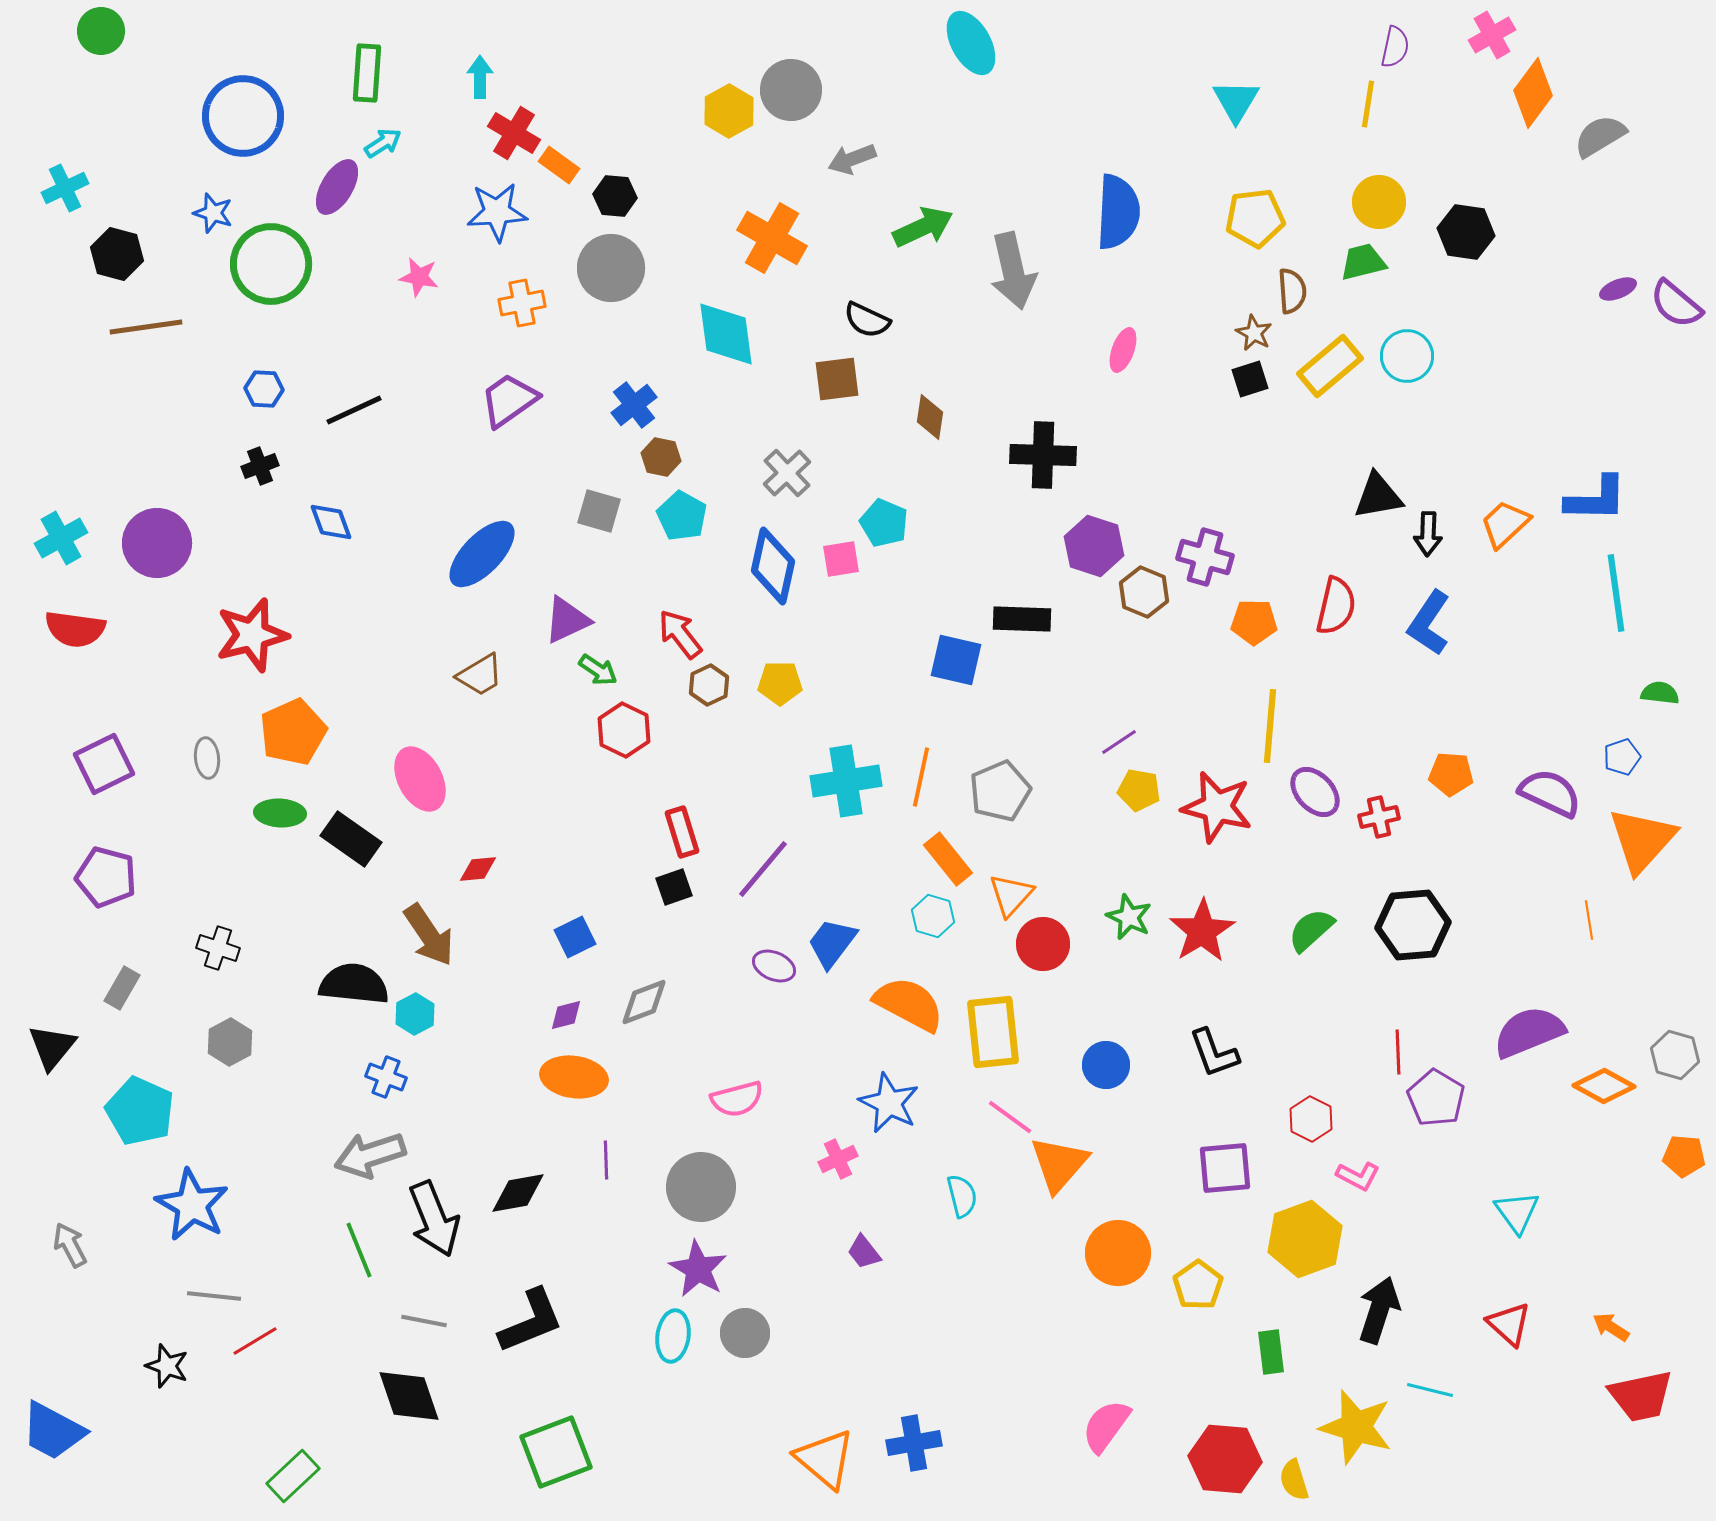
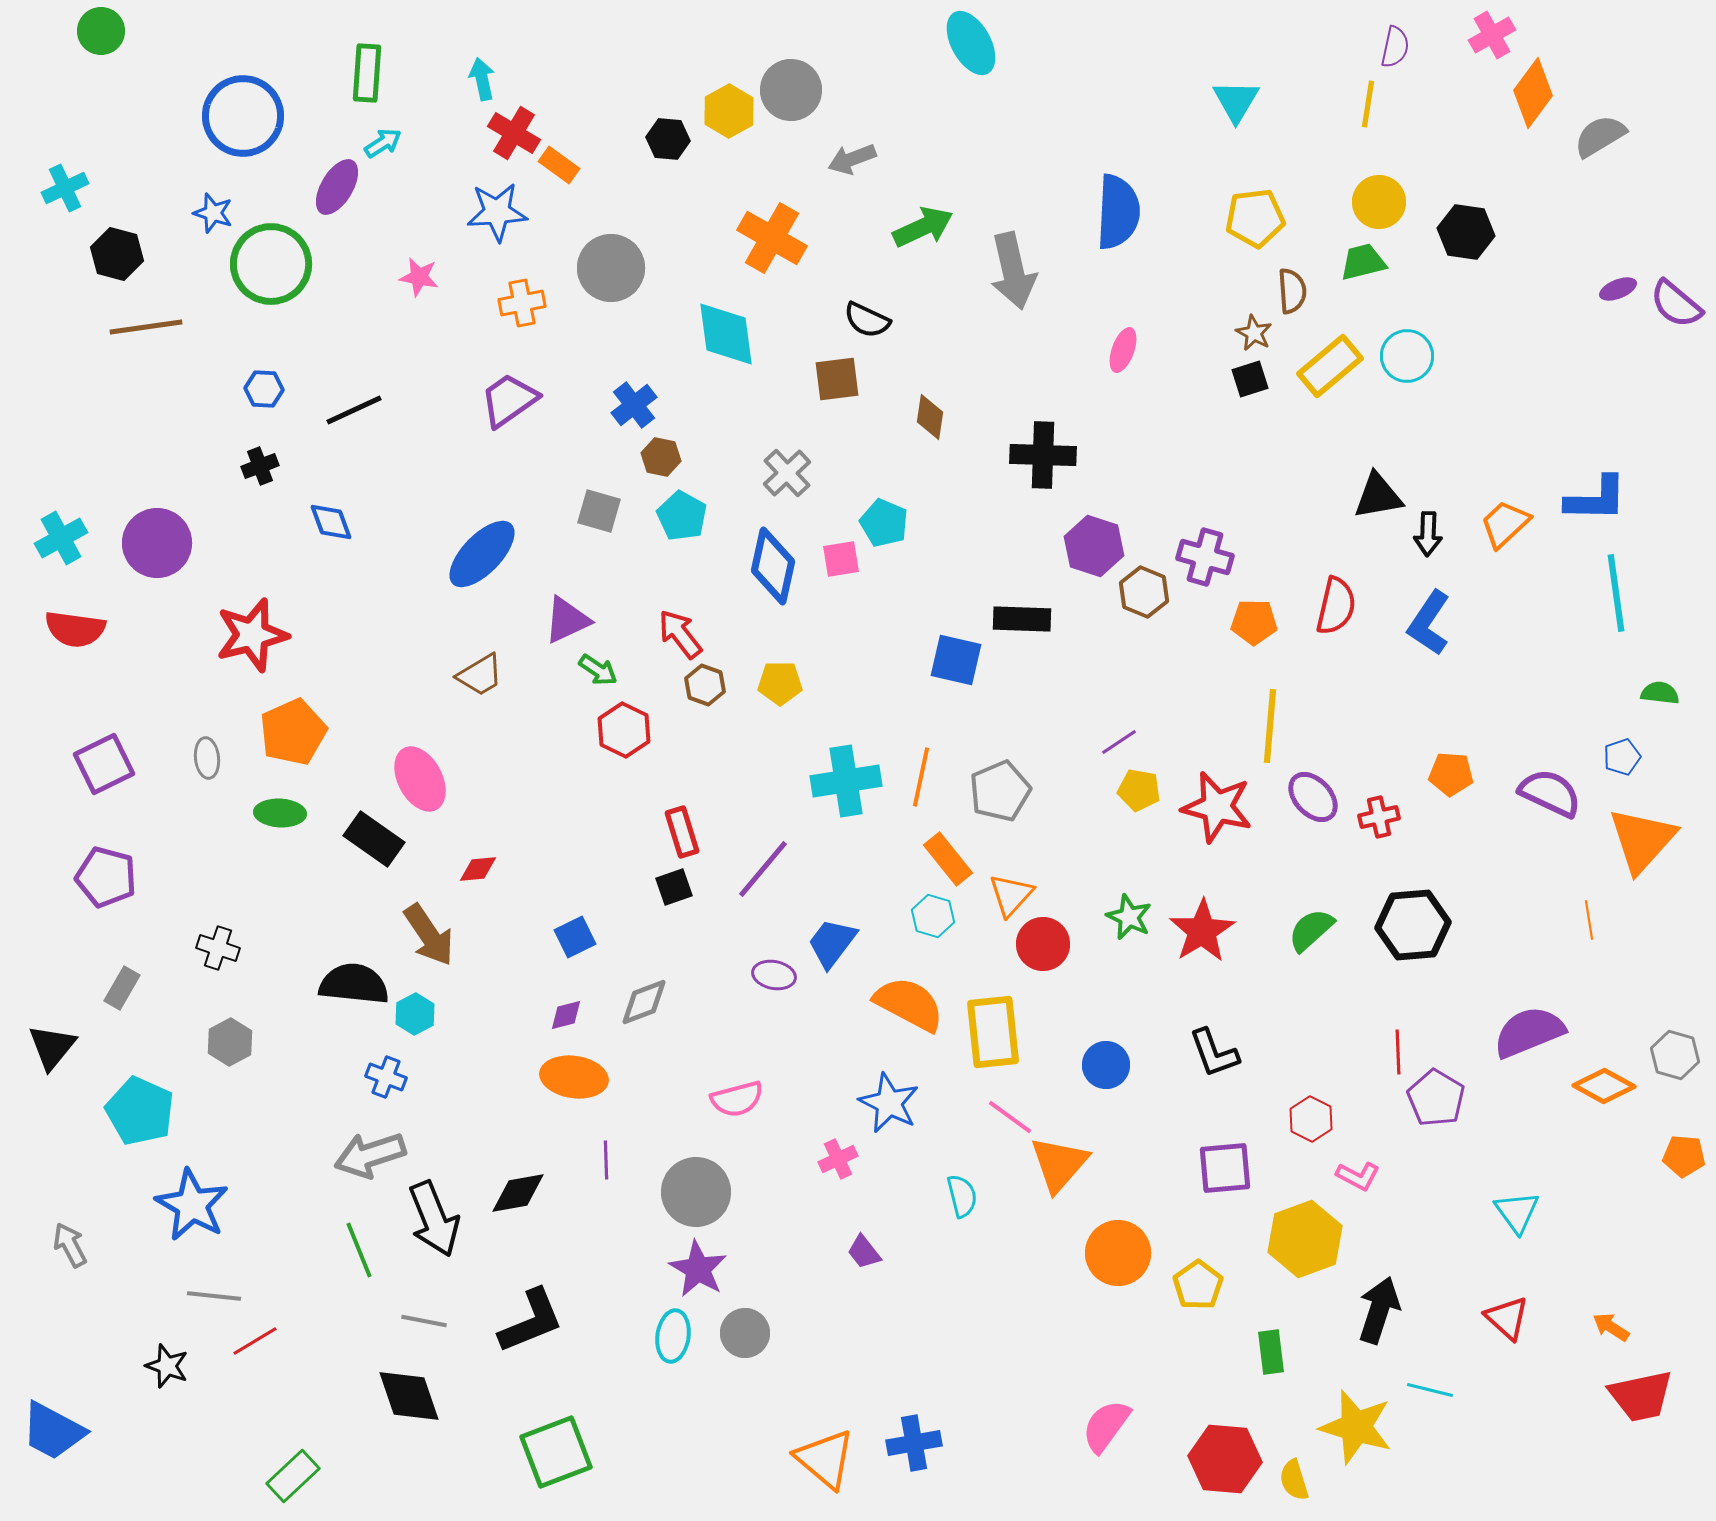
cyan arrow at (480, 77): moved 2 px right, 2 px down; rotated 12 degrees counterclockwise
black hexagon at (615, 196): moved 53 px right, 57 px up
brown hexagon at (709, 685): moved 4 px left; rotated 15 degrees counterclockwise
purple ellipse at (1315, 792): moved 2 px left, 5 px down
black rectangle at (351, 839): moved 23 px right
purple ellipse at (774, 966): moved 9 px down; rotated 12 degrees counterclockwise
gray circle at (701, 1187): moved 5 px left, 5 px down
red triangle at (1509, 1324): moved 2 px left, 6 px up
